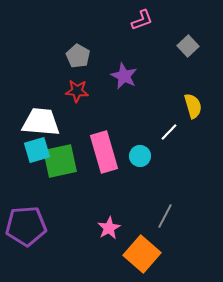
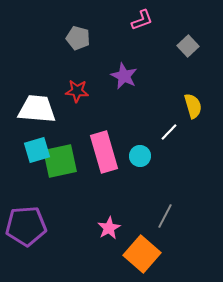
gray pentagon: moved 18 px up; rotated 15 degrees counterclockwise
white trapezoid: moved 4 px left, 13 px up
